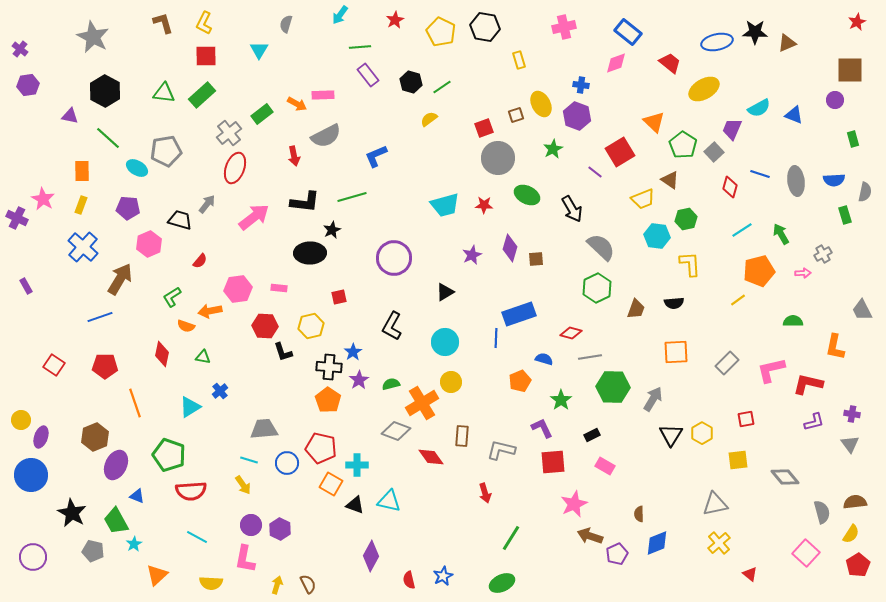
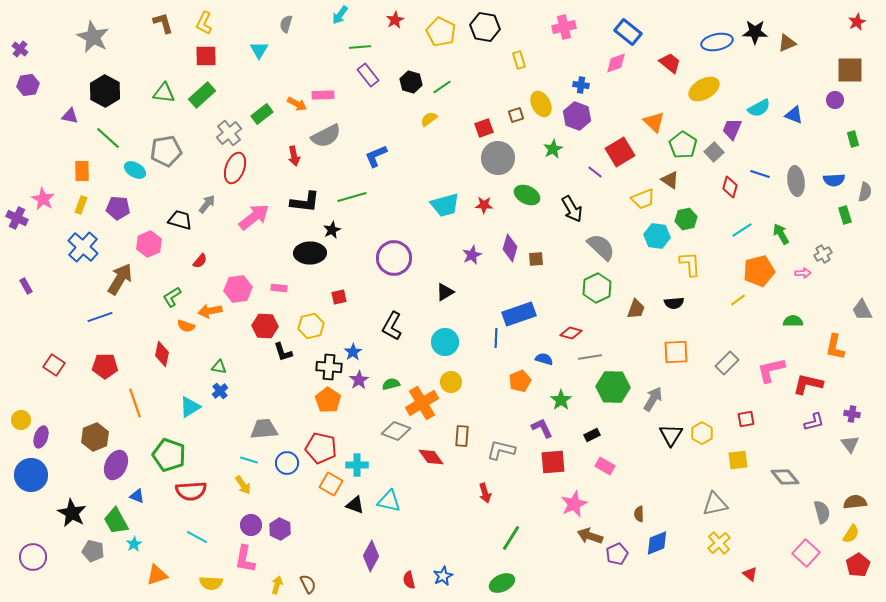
cyan ellipse at (137, 168): moved 2 px left, 2 px down
purple pentagon at (128, 208): moved 10 px left
green triangle at (203, 357): moved 16 px right, 10 px down
orange triangle at (157, 575): rotated 25 degrees clockwise
